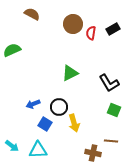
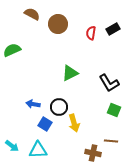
brown circle: moved 15 px left
blue arrow: rotated 32 degrees clockwise
